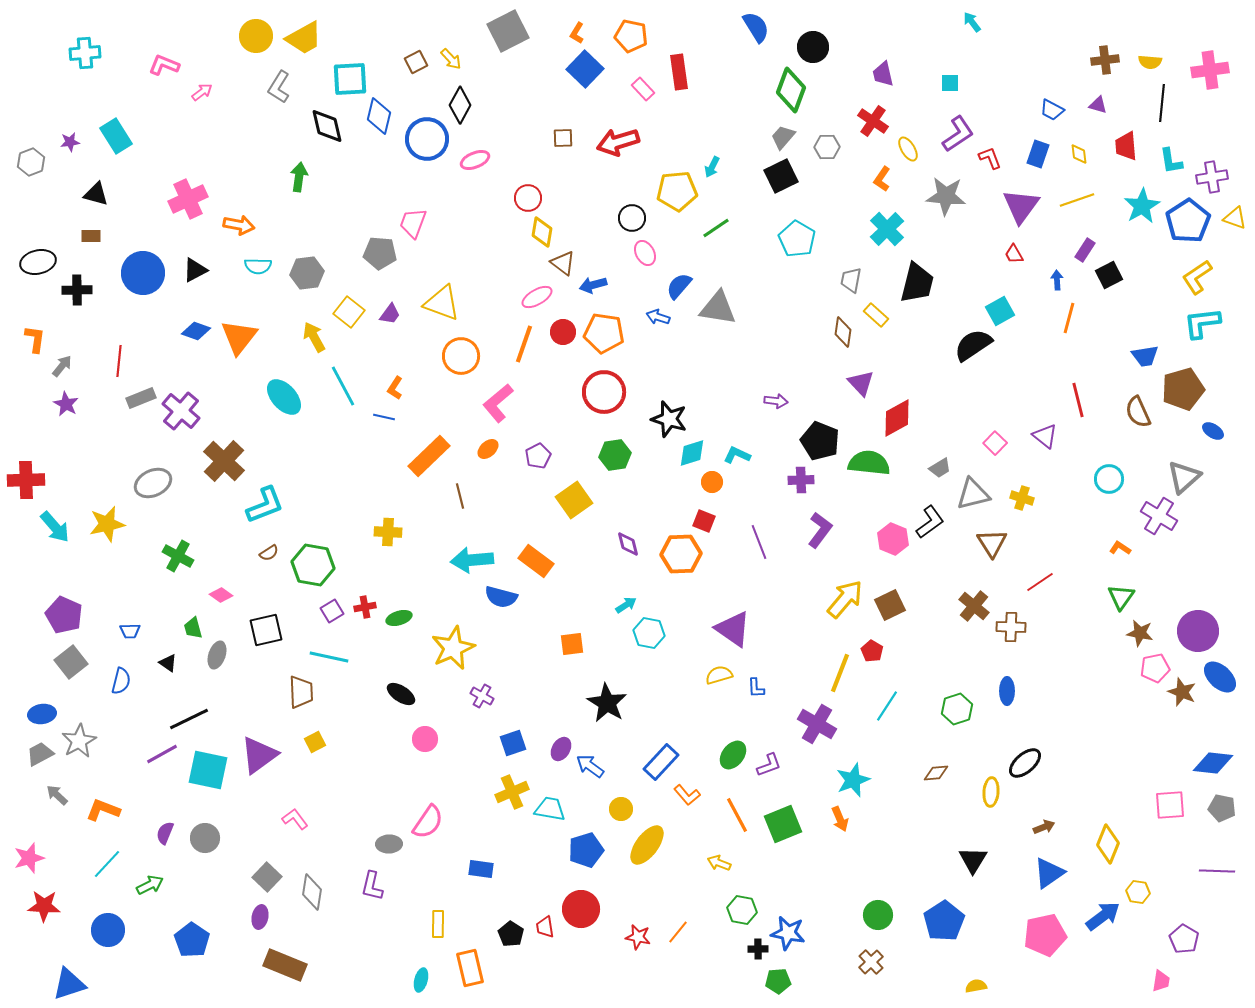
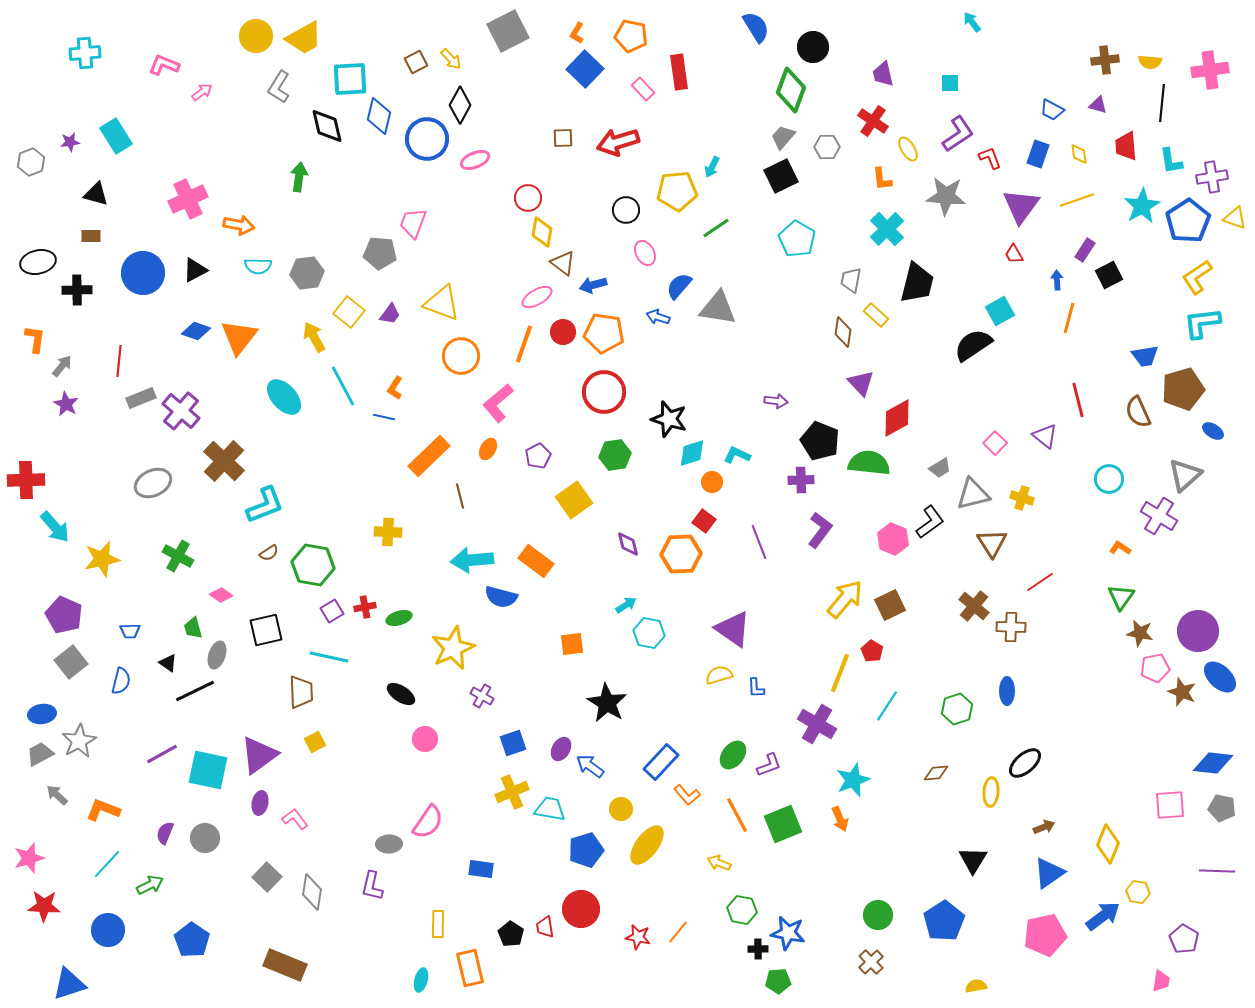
orange L-shape at (882, 179): rotated 40 degrees counterclockwise
black circle at (632, 218): moved 6 px left, 8 px up
orange ellipse at (488, 449): rotated 20 degrees counterclockwise
gray triangle at (1184, 477): moved 1 px right, 2 px up
red square at (704, 521): rotated 15 degrees clockwise
yellow star at (107, 524): moved 5 px left, 35 px down
black line at (189, 719): moved 6 px right, 28 px up
purple ellipse at (260, 917): moved 114 px up
